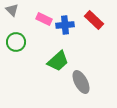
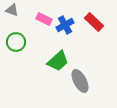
gray triangle: rotated 24 degrees counterclockwise
red rectangle: moved 2 px down
blue cross: rotated 24 degrees counterclockwise
gray ellipse: moved 1 px left, 1 px up
